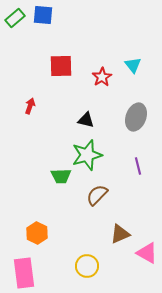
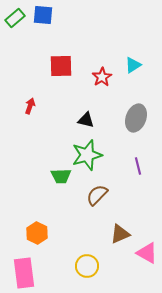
cyan triangle: rotated 36 degrees clockwise
gray ellipse: moved 1 px down
